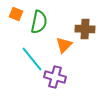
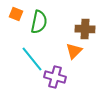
orange triangle: moved 10 px right, 6 px down
